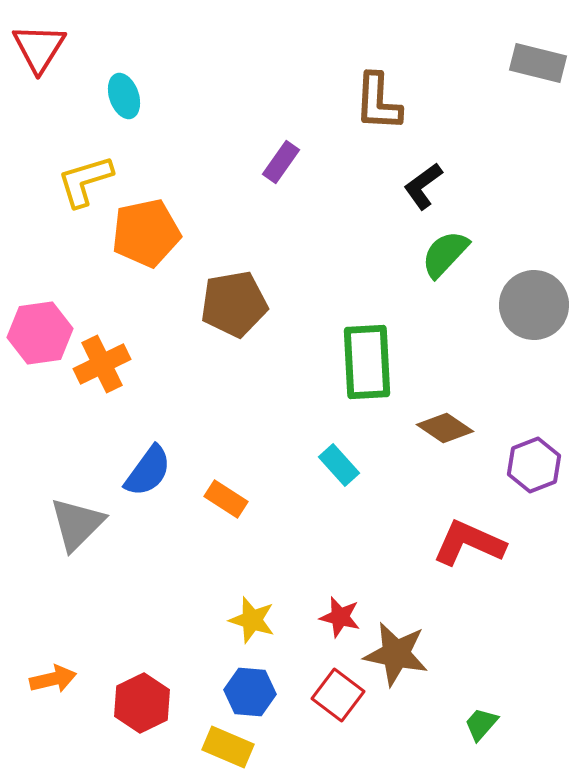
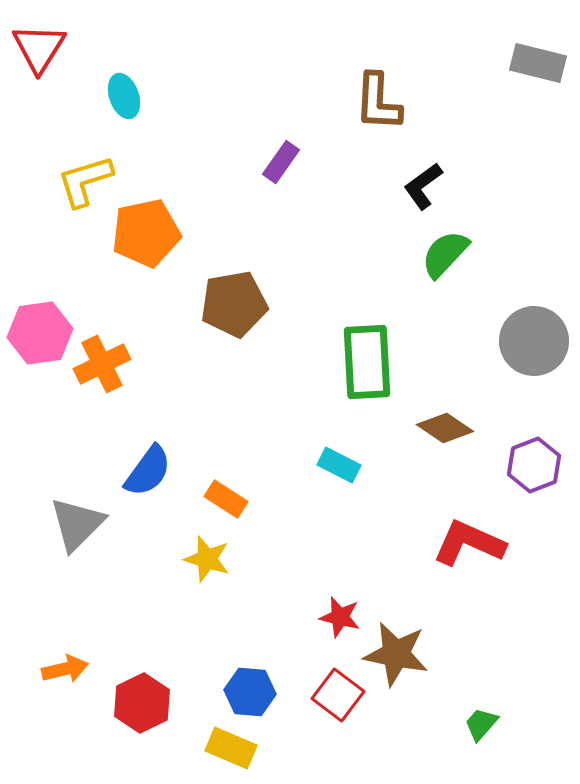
gray circle: moved 36 px down
cyan rectangle: rotated 21 degrees counterclockwise
yellow star: moved 45 px left, 61 px up
orange arrow: moved 12 px right, 10 px up
yellow rectangle: moved 3 px right, 1 px down
